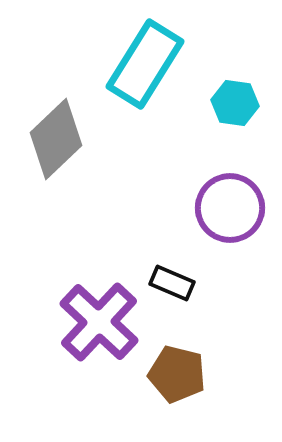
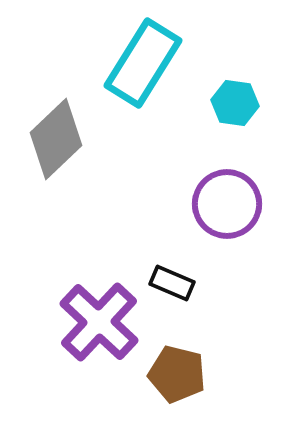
cyan rectangle: moved 2 px left, 1 px up
purple circle: moved 3 px left, 4 px up
